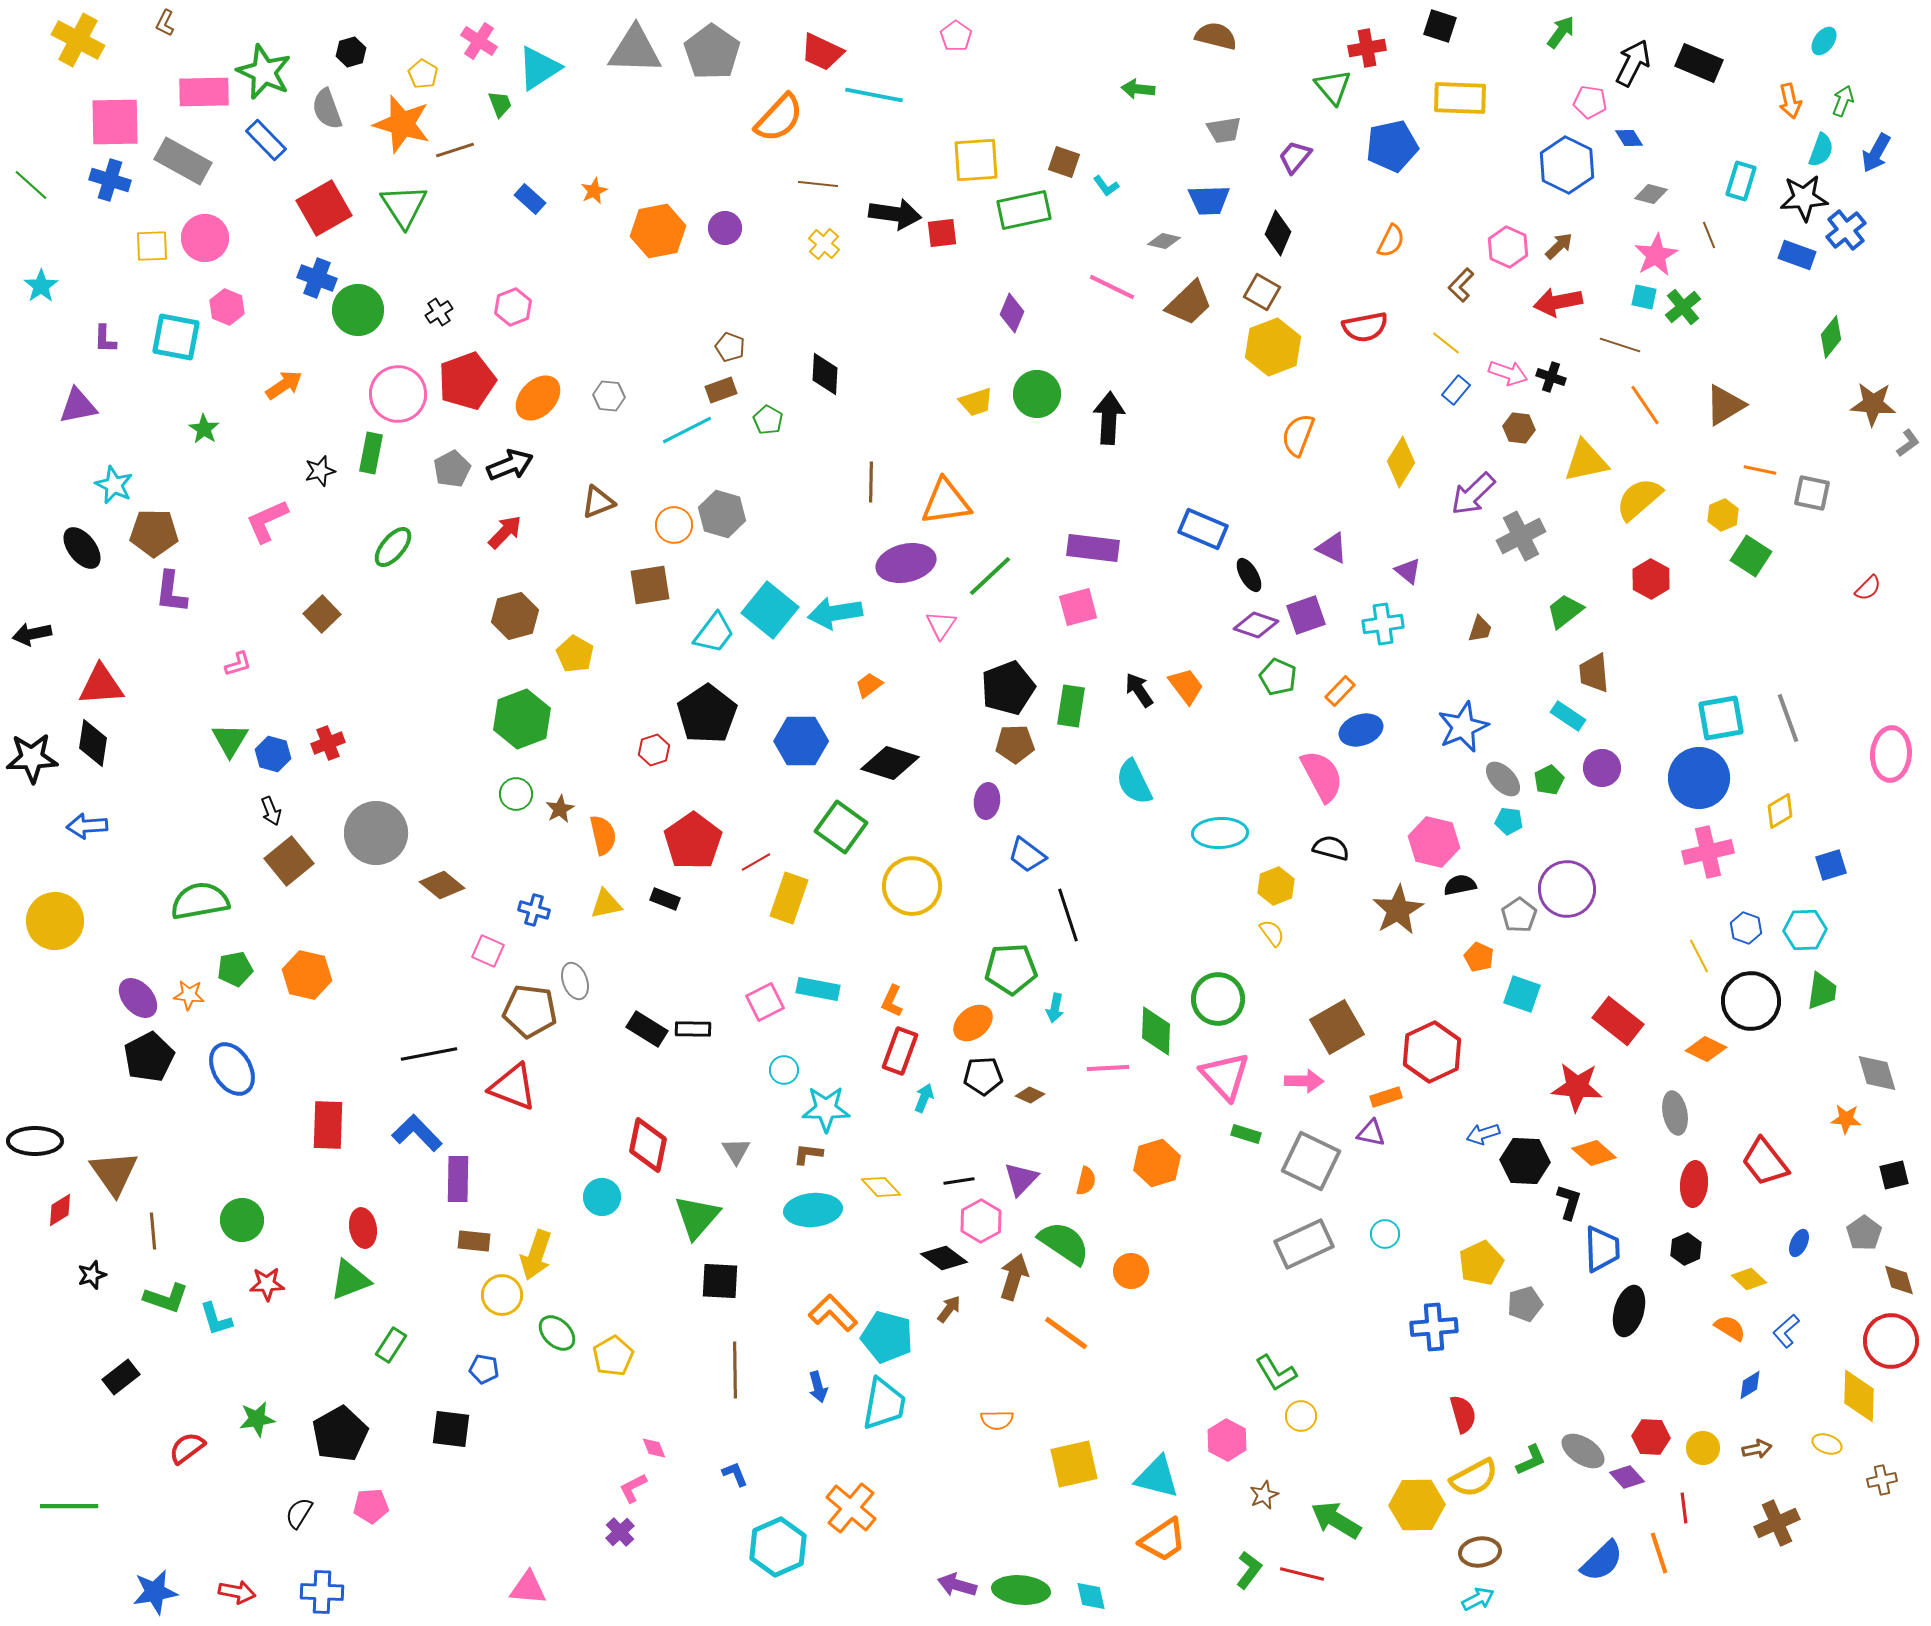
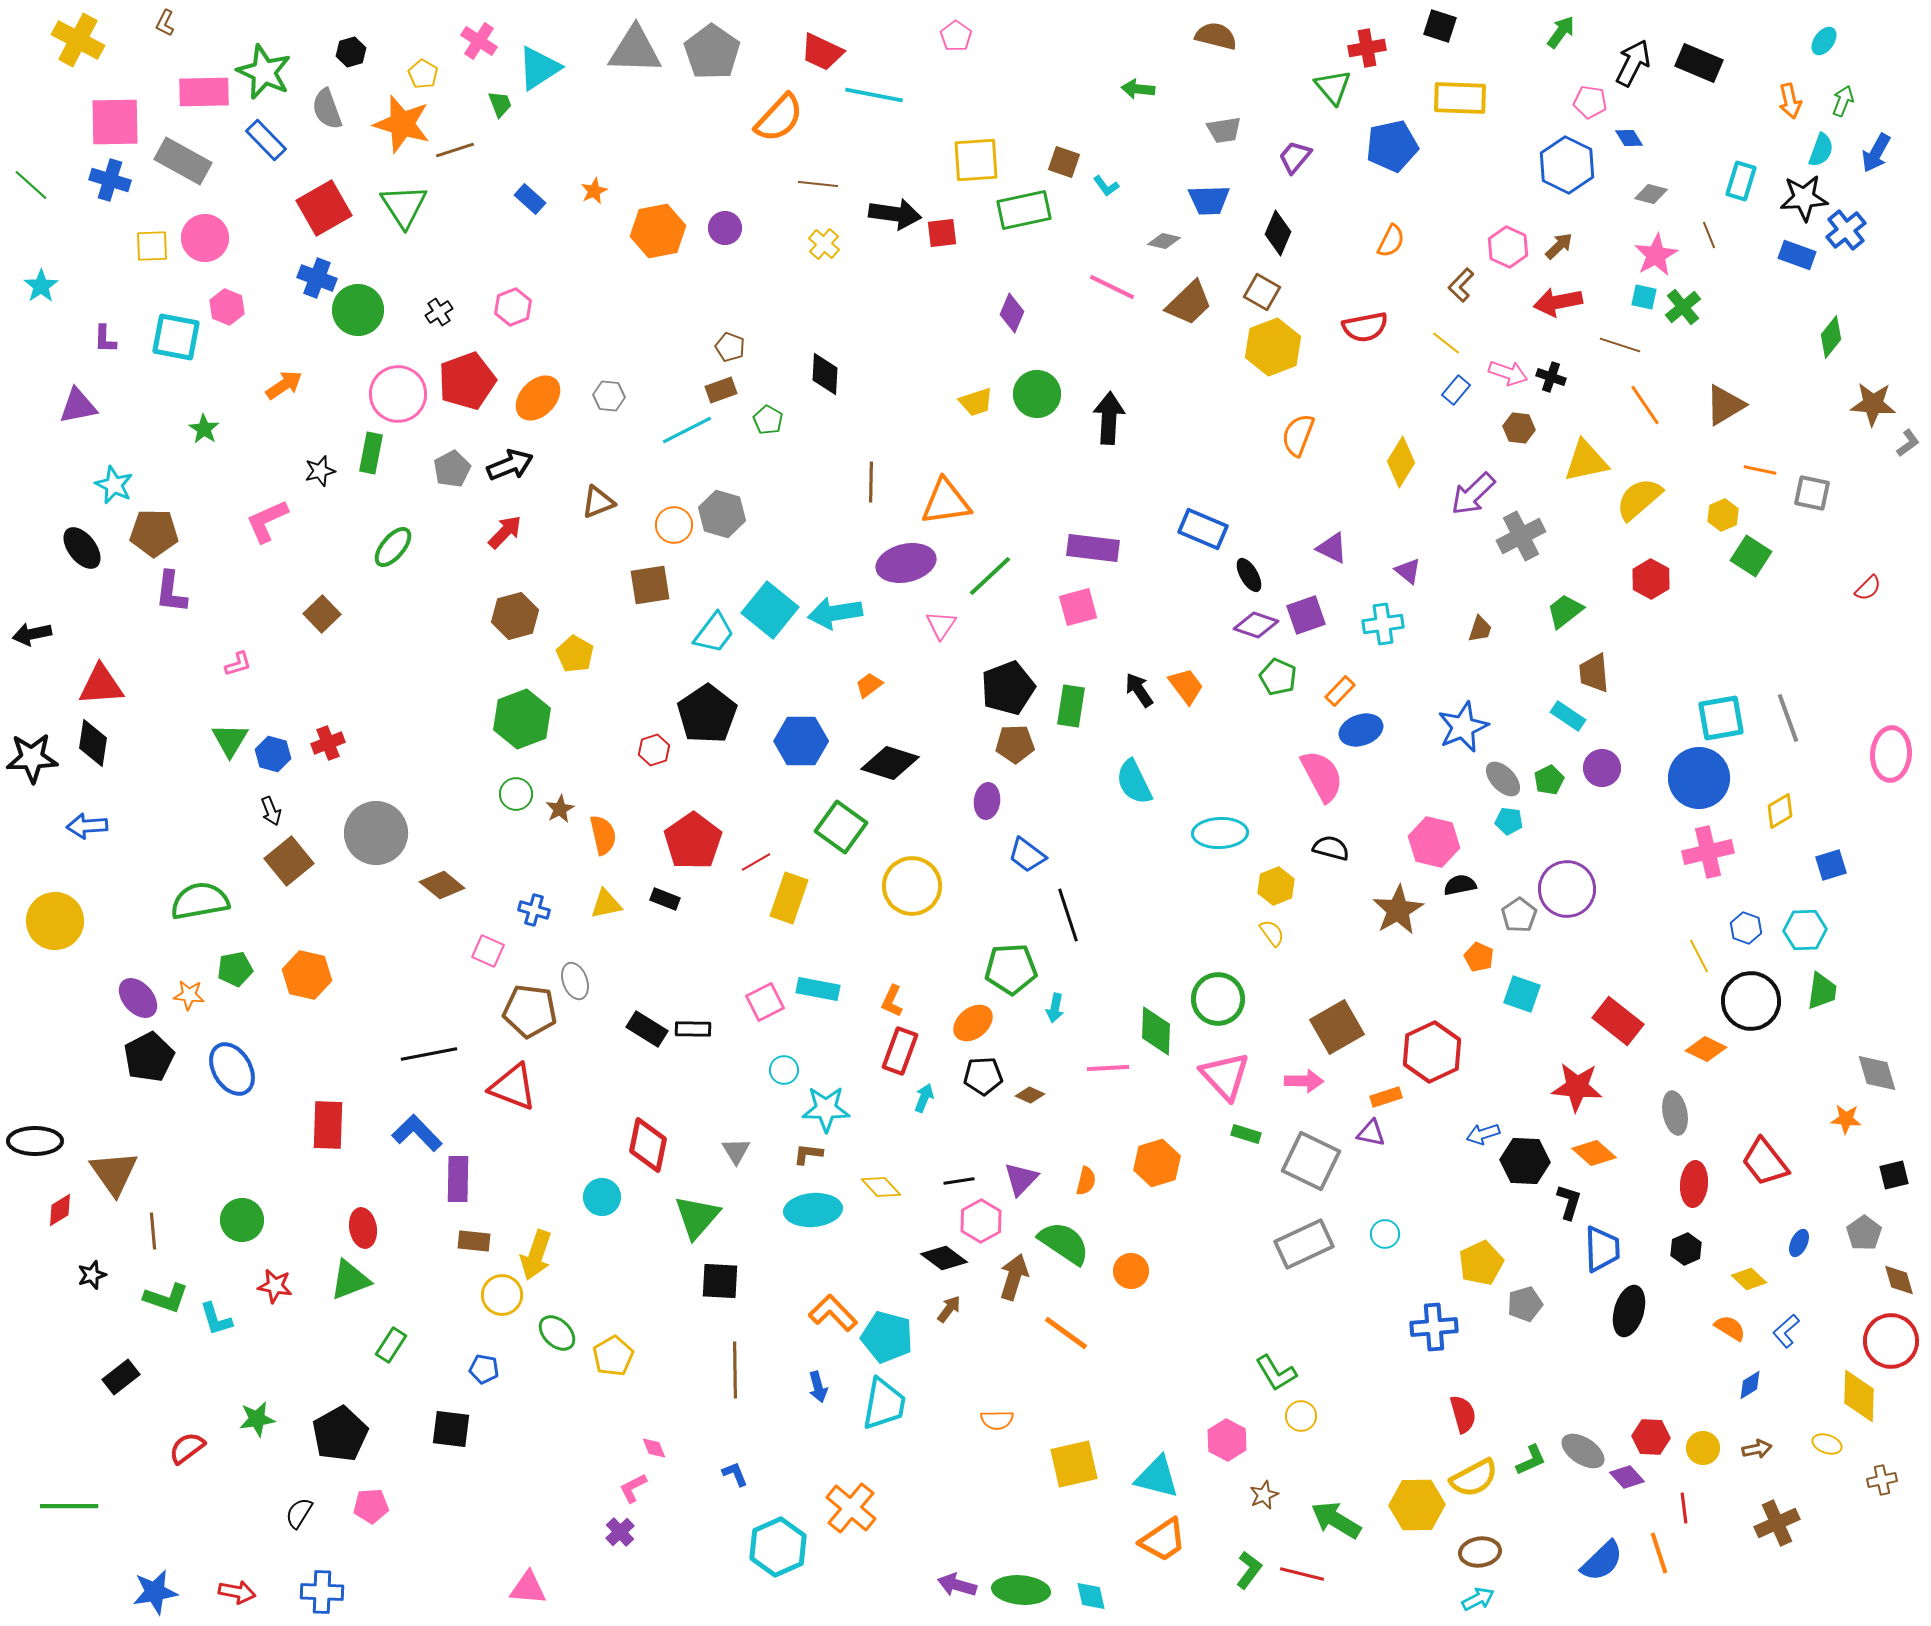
red star at (267, 1284): moved 8 px right, 2 px down; rotated 12 degrees clockwise
